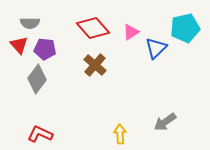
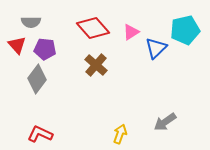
gray semicircle: moved 1 px right, 1 px up
cyan pentagon: moved 2 px down
red triangle: moved 2 px left
brown cross: moved 1 px right
yellow arrow: rotated 24 degrees clockwise
